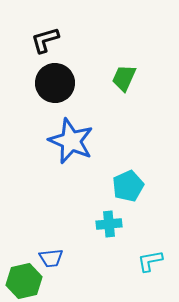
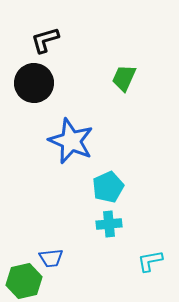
black circle: moved 21 px left
cyan pentagon: moved 20 px left, 1 px down
